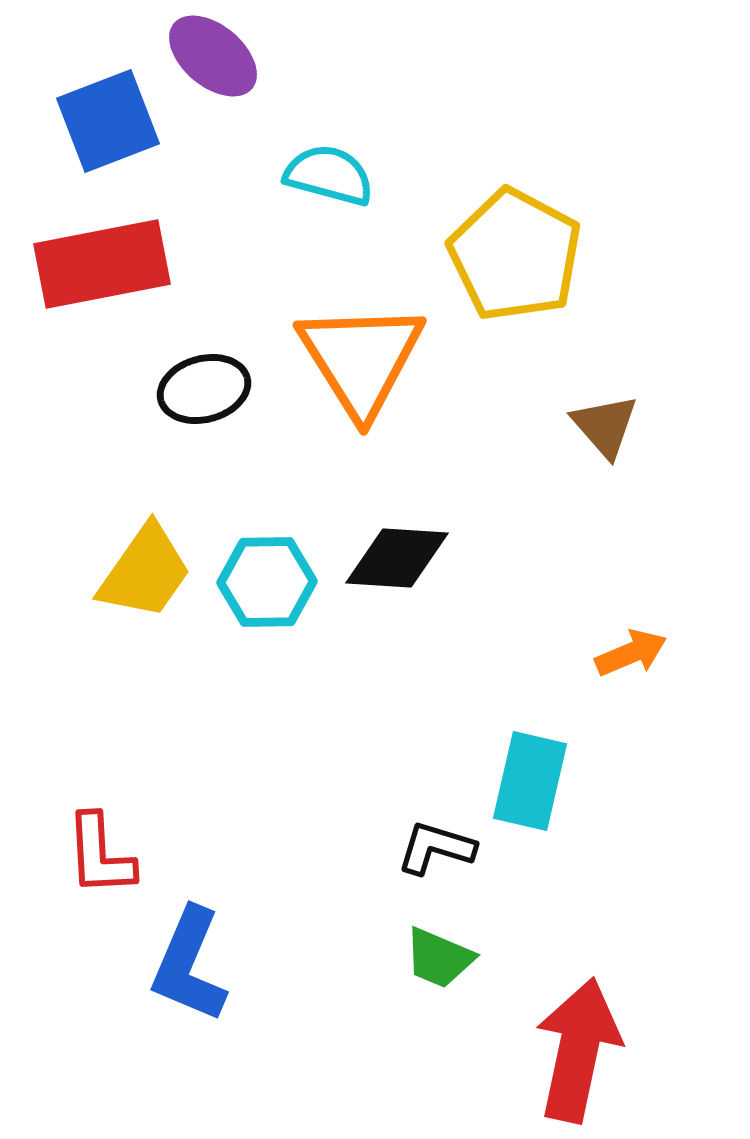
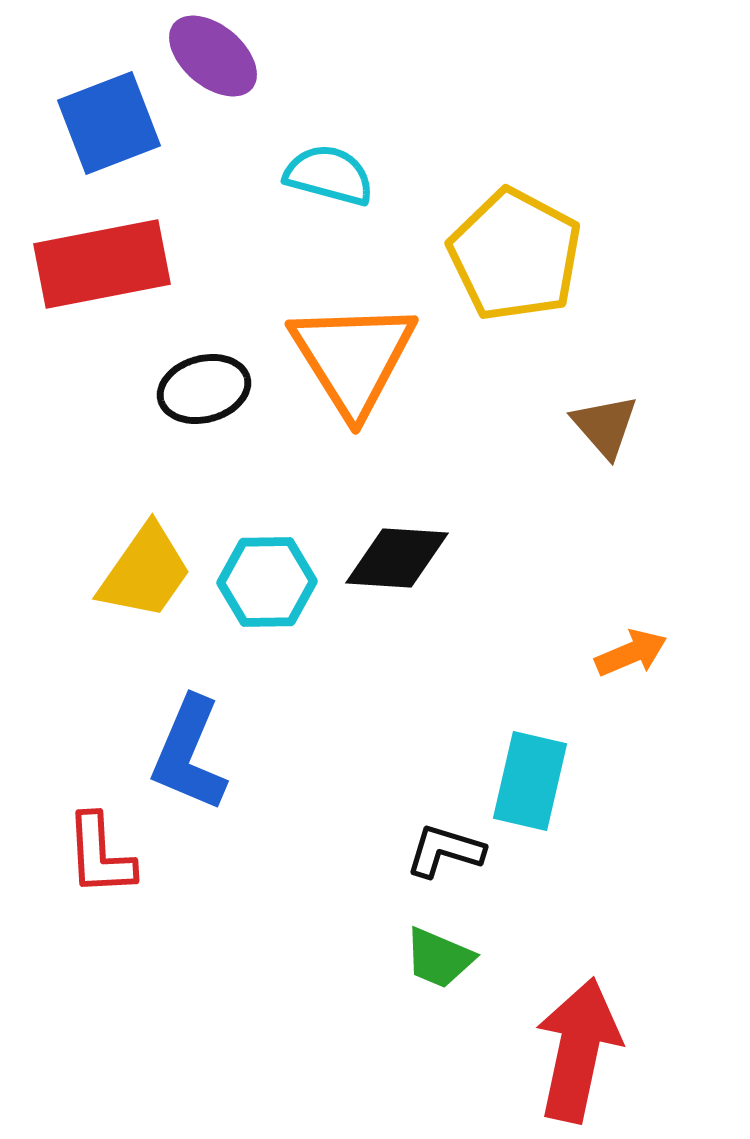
blue square: moved 1 px right, 2 px down
orange triangle: moved 8 px left, 1 px up
black L-shape: moved 9 px right, 3 px down
blue L-shape: moved 211 px up
